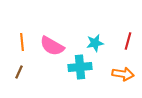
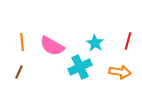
cyan star: rotated 30 degrees counterclockwise
cyan cross: rotated 20 degrees counterclockwise
orange arrow: moved 3 px left, 2 px up
